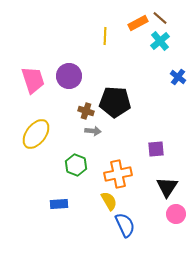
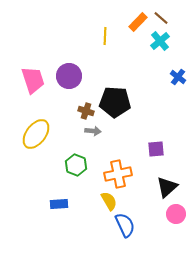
brown line: moved 1 px right
orange rectangle: moved 1 px up; rotated 18 degrees counterclockwise
black triangle: rotated 15 degrees clockwise
